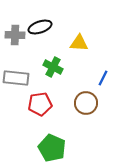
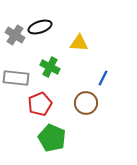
gray cross: rotated 30 degrees clockwise
green cross: moved 3 px left
red pentagon: rotated 15 degrees counterclockwise
green pentagon: moved 10 px up
